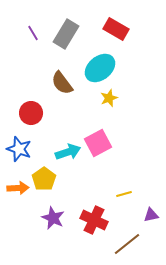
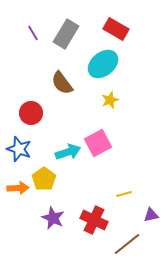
cyan ellipse: moved 3 px right, 4 px up
yellow star: moved 1 px right, 2 px down
